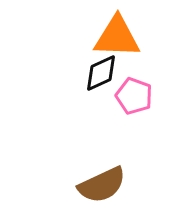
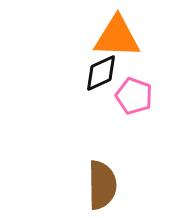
brown semicircle: rotated 66 degrees counterclockwise
